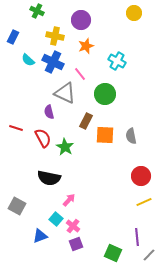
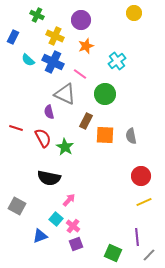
green cross: moved 4 px down
yellow cross: rotated 12 degrees clockwise
cyan cross: rotated 24 degrees clockwise
pink line: rotated 16 degrees counterclockwise
gray triangle: moved 1 px down
